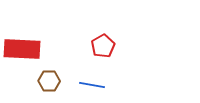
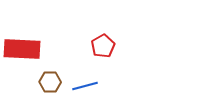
brown hexagon: moved 1 px right, 1 px down
blue line: moved 7 px left, 1 px down; rotated 25 degrees counterclockwise
